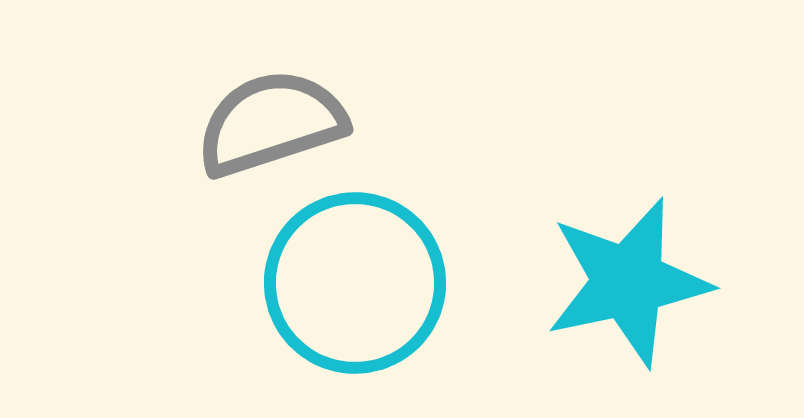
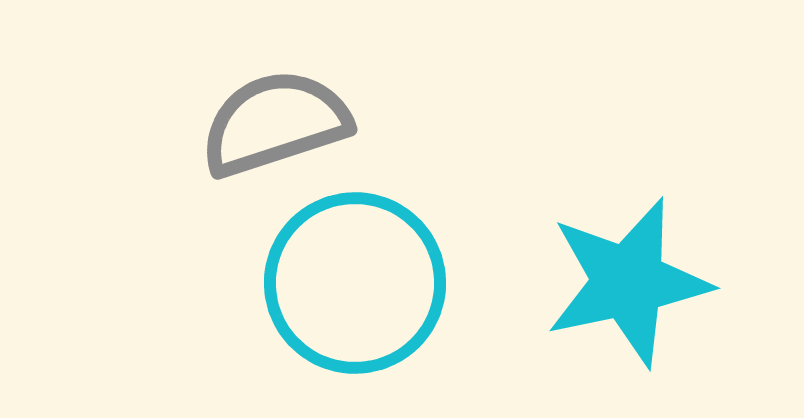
gray semicircle: moved 4 px right
